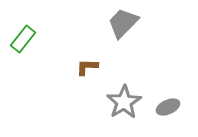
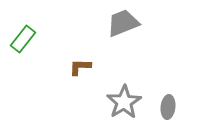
gray trapezoid: rotated 24 degrees clockwise
brown L-shape: moved 7 px left
gray ellipse: rotated 60 degrees counterclockwise
